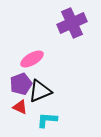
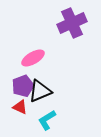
pink ellipse: moved 1 px right, 1 px up
purple pentagon: moved 2 px right, 2 px down
cyan L-shape: rotated 35 degrees counterclockwise
